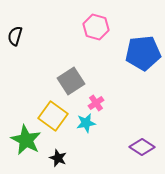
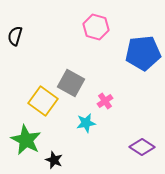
gray square: moved 2 px down; rotated 28 degrees counterclockwise
pink cross: moved 9 px right, 2 px up
yellow square: moved 10 px left, 15 px up
black star: moved 4 px left, 2 px down
